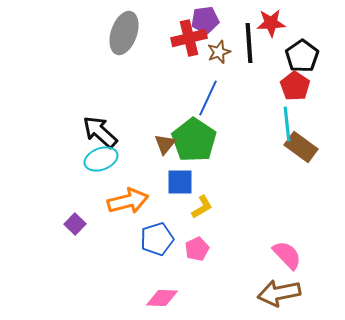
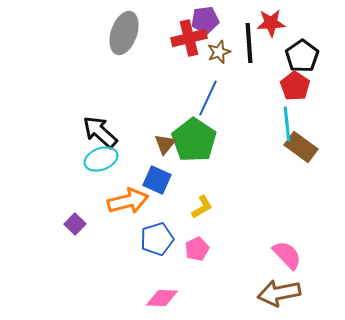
blue square: moved 23 px left, 2 px up; rotated 24 degrees clockwise
